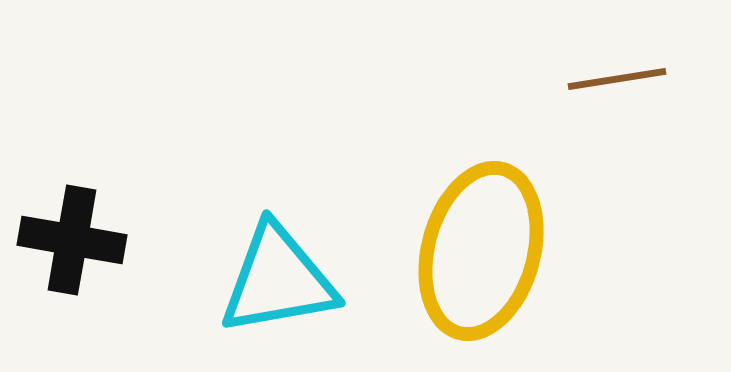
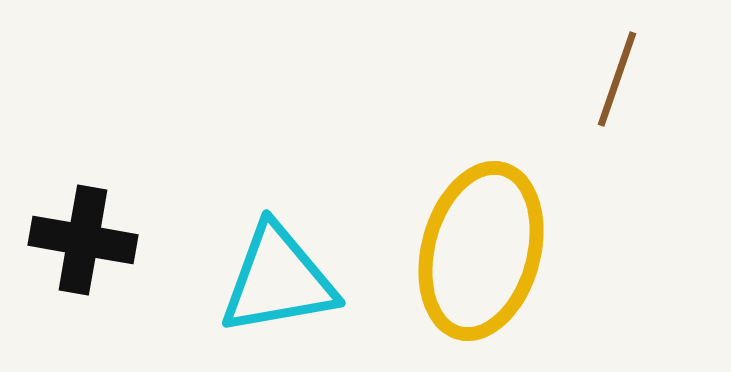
brown line: rotated 62 degrees counterclockwise
black cross: moved 11 px right
